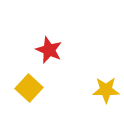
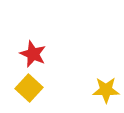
red star: moved 16 px left, 4 px down
